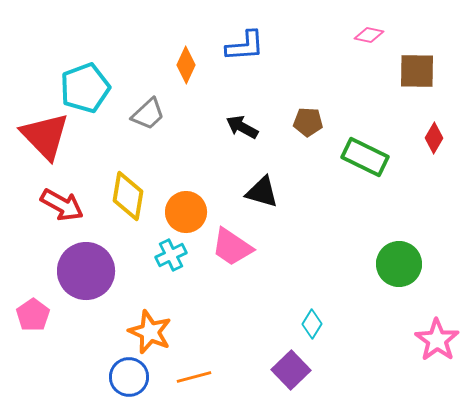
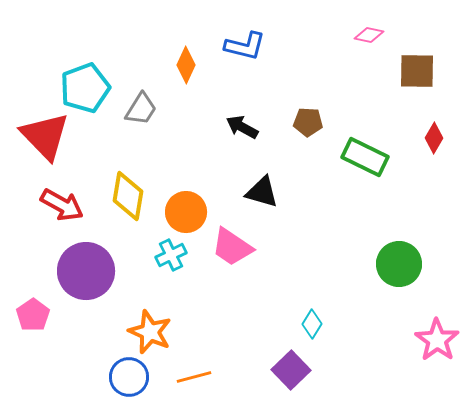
blue L-shape: rotated 18 degrees clockwise
gray trapezoid: moved 7 px left, 5 px up; rotated 15 degrees counterclockwise
